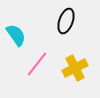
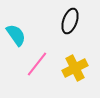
black ellipse: moved 4 px right
